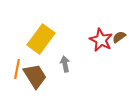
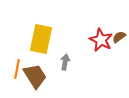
yellow rectangle: rotated 24 degrees counterclockwise
gray arrow: moved 2 px up; rotated 21 degrees clockwise
